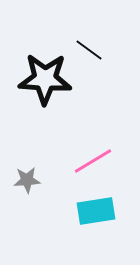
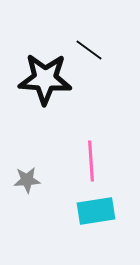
pink line: moved 2 px left; rotated 63 degrees counterclockwise
